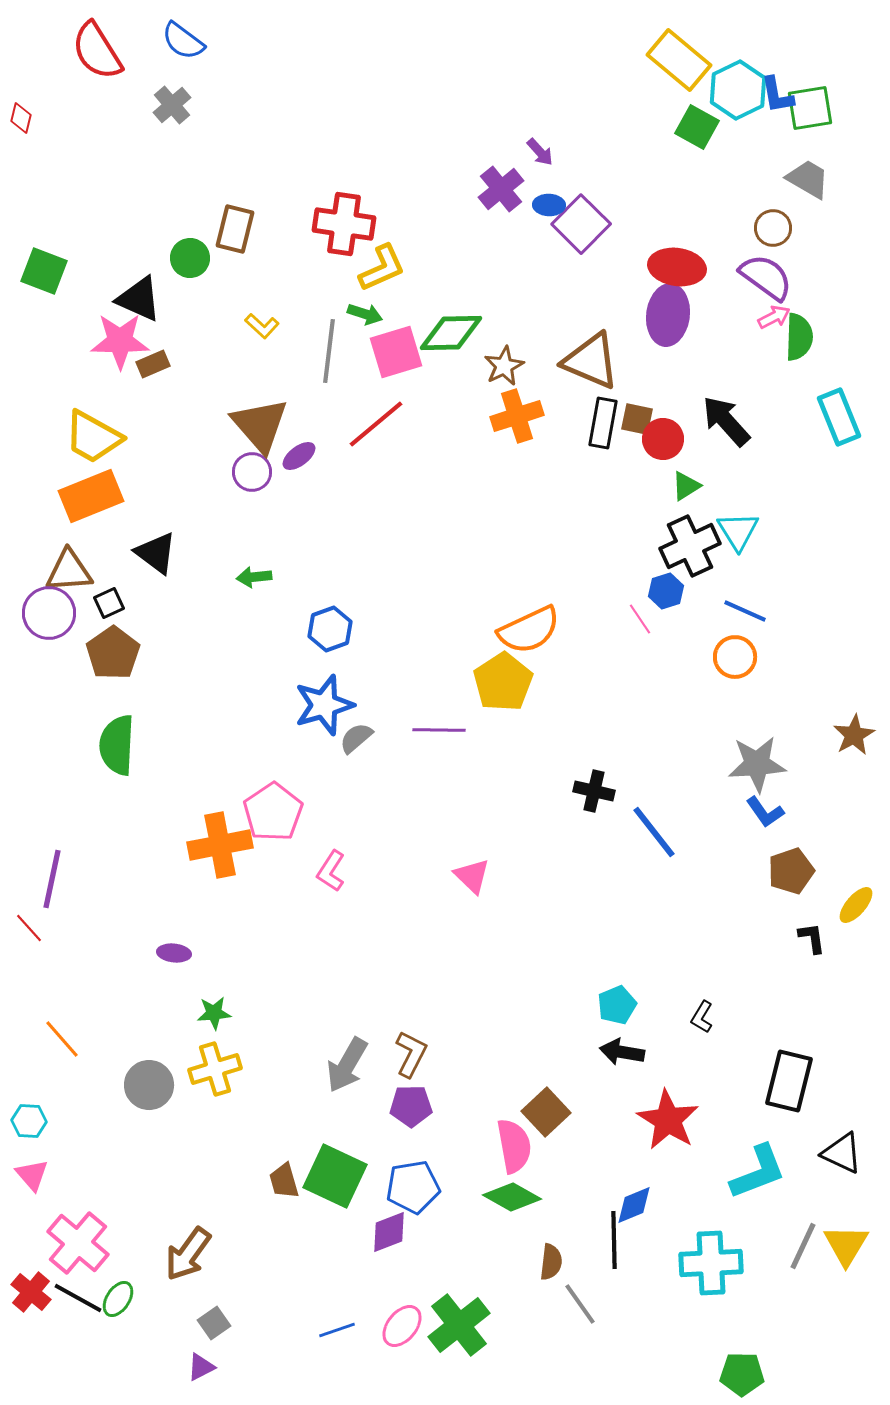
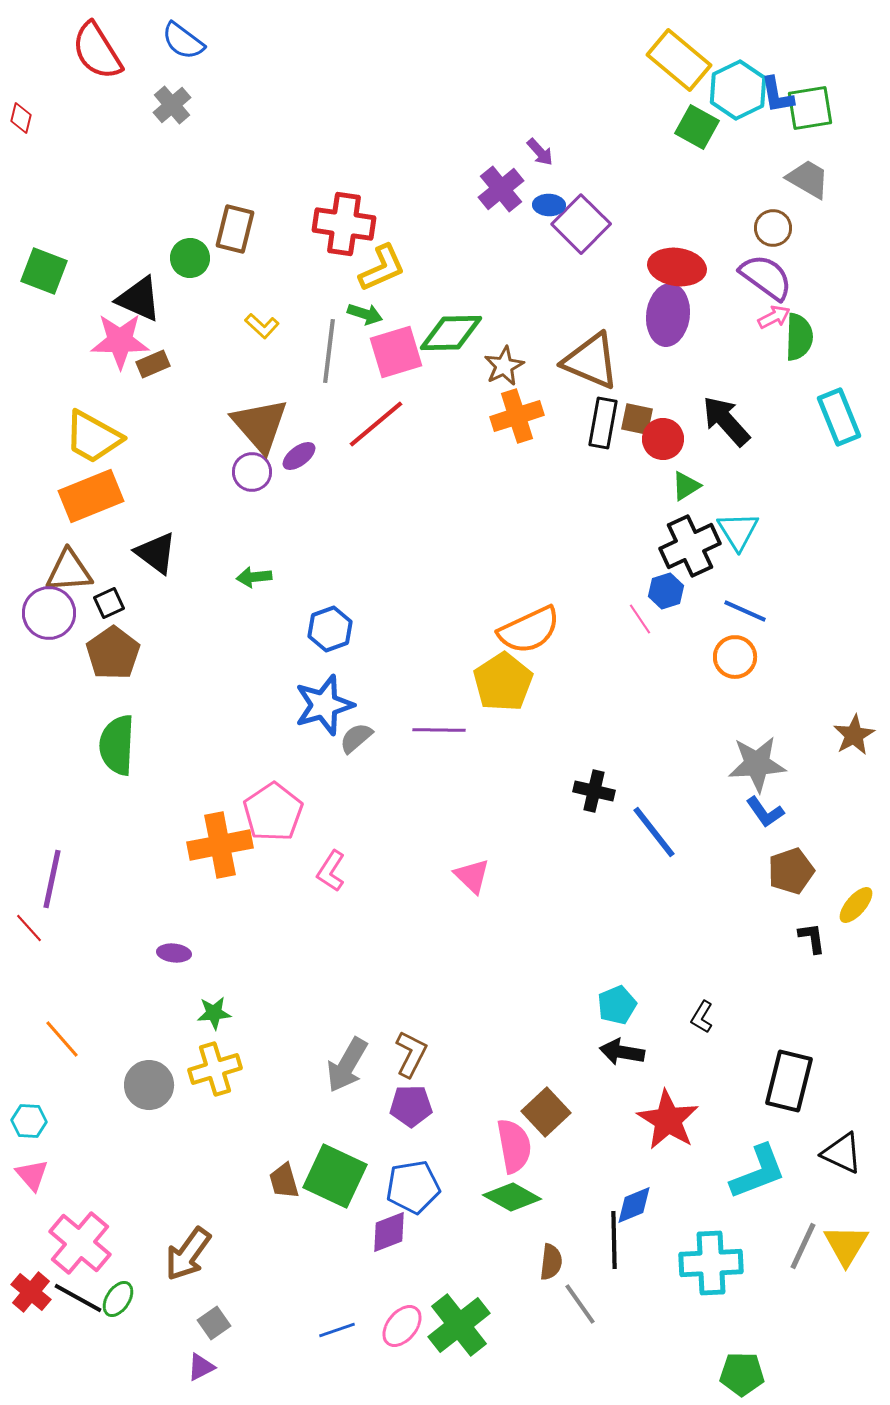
pink cross at (78, 1243): moved 2 px right
